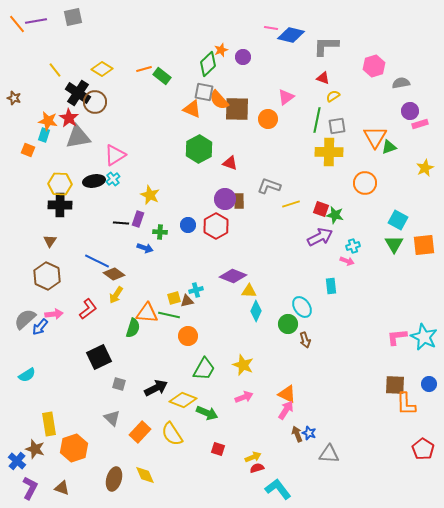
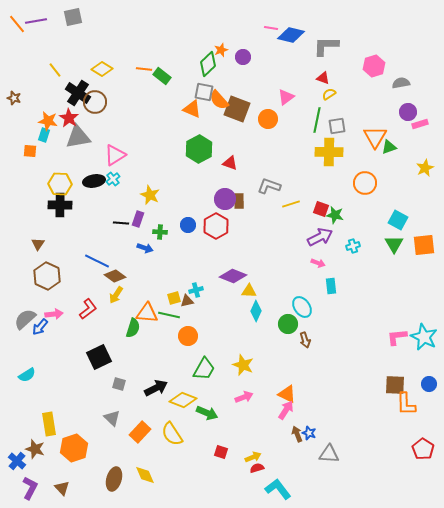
orange line at (144, 69): rotated 21 degrees clockwise
yellow semicircle at (333, 96): moved 4 px left, 2 px up
brown square at (237, 109): rotated 20 degrees clockwise
purple circle at (410, 111): moved 2 px left, 1 px down
orange square at (28, 150): moved 2 px right, 1 px down; rotated 16 degrees counterclockwise
brown triangle at (50, 241): moved 12 px left, 3 px down
pink arrow at (347, 261): moved 29 px left, 2 px down
brown diamond at (114, 274): moved 1 px right, 2 px down
red square at (218, 449): moved 3 px right, 3 px down
brown triangle at (62, 488): rotated 28 degrees clockwise
